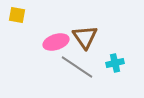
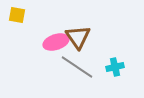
brown triangle: moved 7 px left
cyan cross: moved 4 px down
